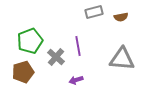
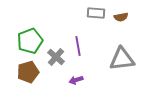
gray rectangle: moved 2 px right, 1 px down; rotated 18 degrees clockwise
gray triangle: rotated 12 degrees counterclockwise
brown pentagon: moved 5 px right
